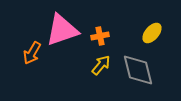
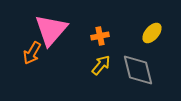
pink triangle: moved 11 px left; rotated 30 degrees counterclockwise
